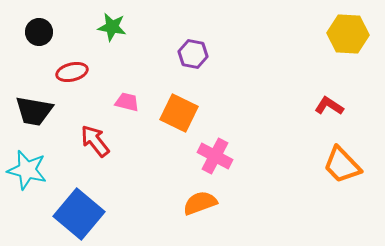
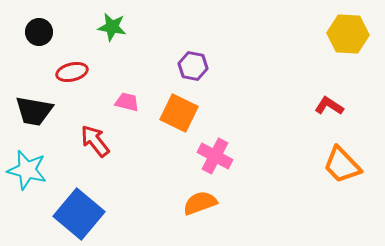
purple hexagon: moved 12 px down
